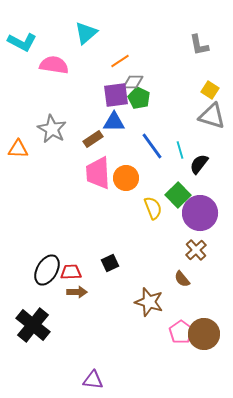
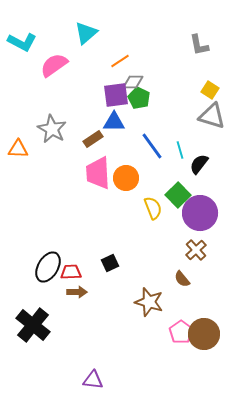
pink semicircle: rotated 44 degrees counterclockwise
black ellipse: moved 1 px right, 3 px up
